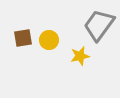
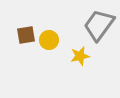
brown square: moved 3 px right, 3 px up
